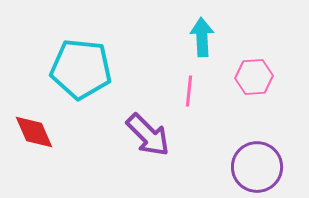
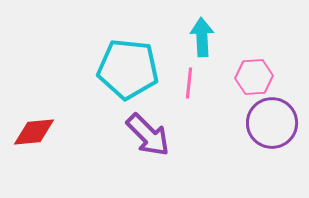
cyan pentagon: moved 47 px right
pink line: moved 8 px up
red diamond: rotated 72 degrees counterclockwise
purple circle: moved 15 px right, 44 px up
